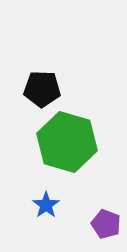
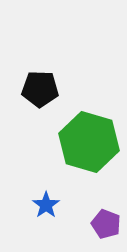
black pentagon: moved 2 px left
green hexagon: moved 22 px right
